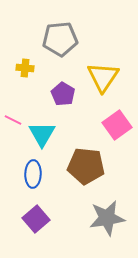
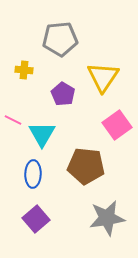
yellow cross: moved 1 px left, 2 px down
